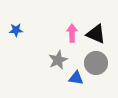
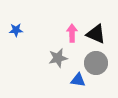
gray star: moved 2 px up; rotated 12 degrees clockwise
blue triangle: moved 2 px right, 2 px down
